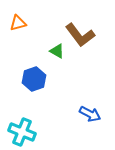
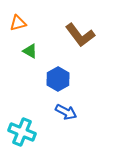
green triangle: moved 27 px left
blue hexagon: moved 24 px right; rotated 10 degrees counterclockwise
blue arrow: moved 24 px left, 2 px up
